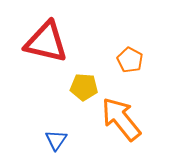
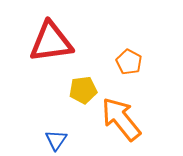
red triangle: moved 5 px right; rotated 21 degrees counterclockwise
orange pentagon: moved 1 px left, 2 px down
yellow pentagon: moved 1 px left, 3 px down; rotated 12 degrees counterclockwise
